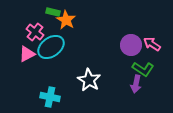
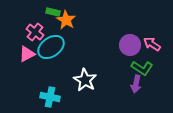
purple circle: moved 1 px left
green L-shape: moved 1 px left, 1 px up
white star: moved 4 px left
